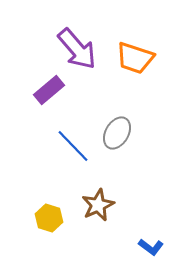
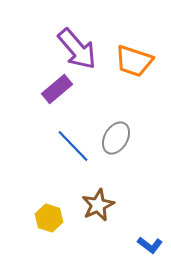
orange trapezoid: moved 1 px left, 3 px down
purple rectangle: moved 8 px right, 1 px up
gray ellipse: moved 1 px left, 5 px down
blue L-shape: moved 1 px left, 2 px up
